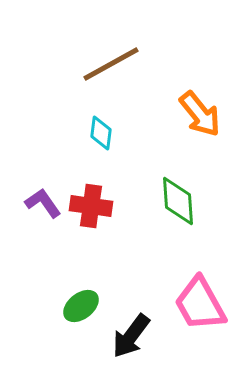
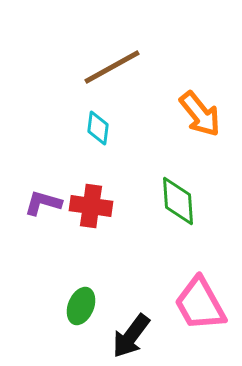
brown line: moved 1 px right, 3 px down
cyan diamond: moved 3 px left, 5 px up
purple L-shape: rotated 39 degrees counterclockwise
green ellipse: rotated 30 degrees counterclockwise
